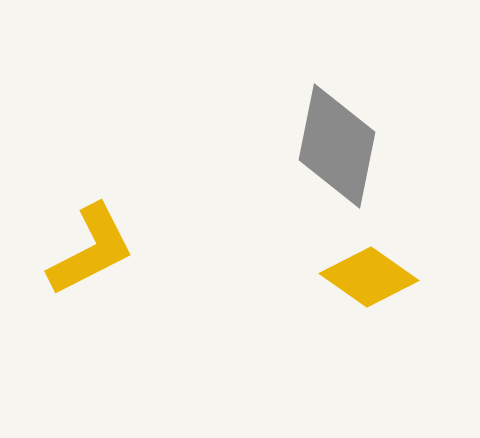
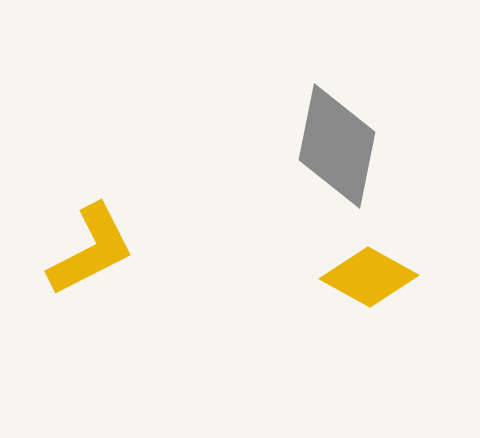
yellow diamond: rotated 6 degrees counterclockwise
